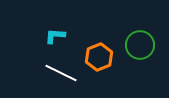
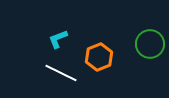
cyan L-shape: moved 3 px right, 3 px down; rotated 25 degrees counterclockwise
green circle: moved 10 px right, 1 px up
